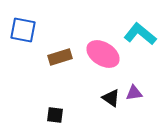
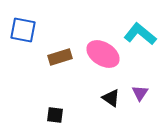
purple triangle: moved 6 px right; rotated 48 degrees counterclockwise
